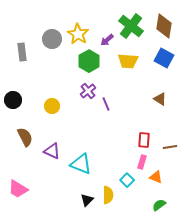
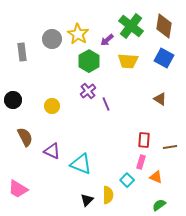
pink rectangle: moved 1 px left
